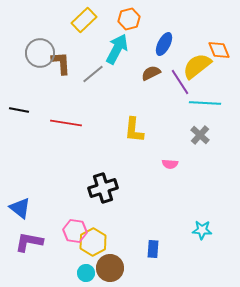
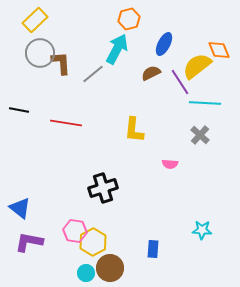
yellow rectangle: moved 49 px left
